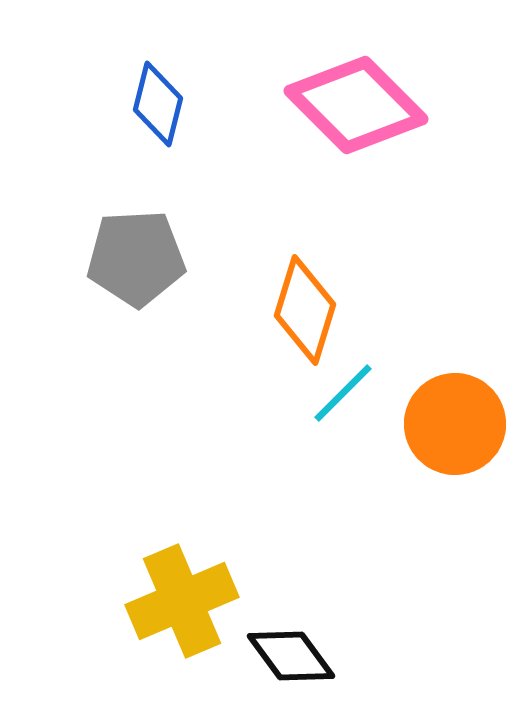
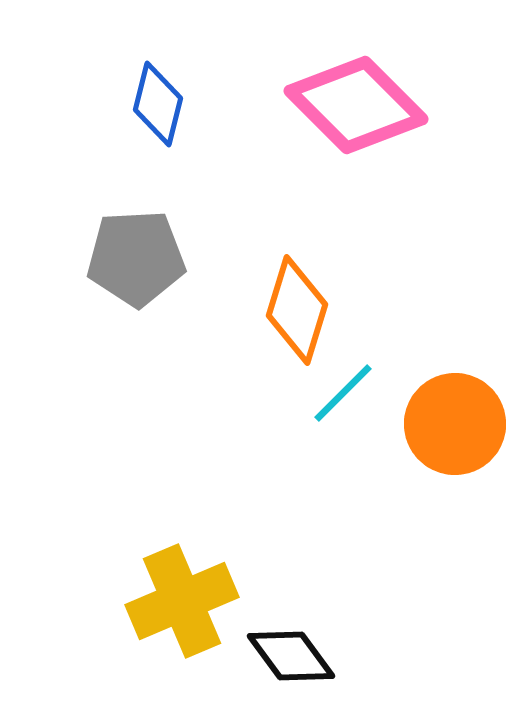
orange diamond: moved 8 px left
